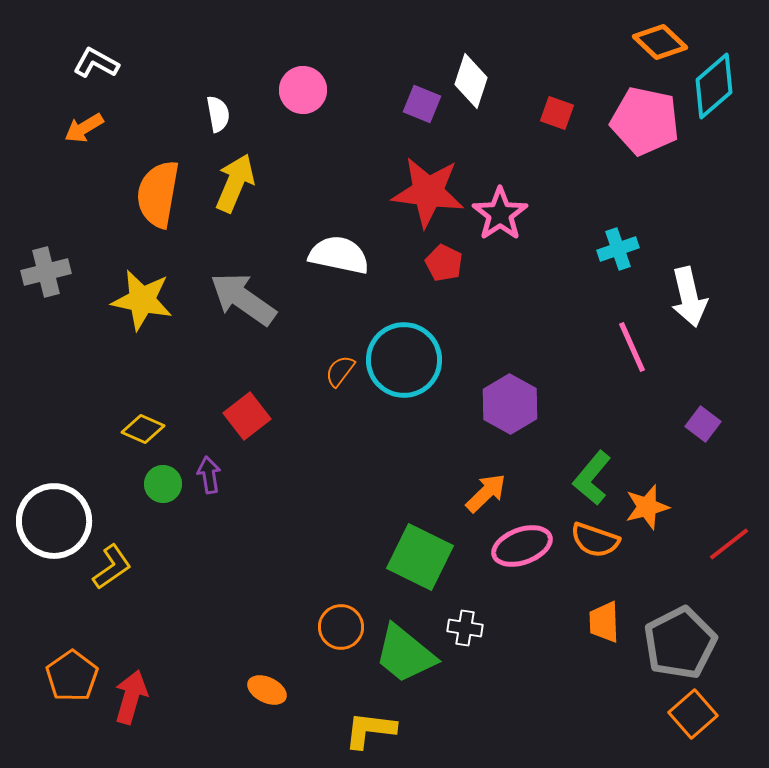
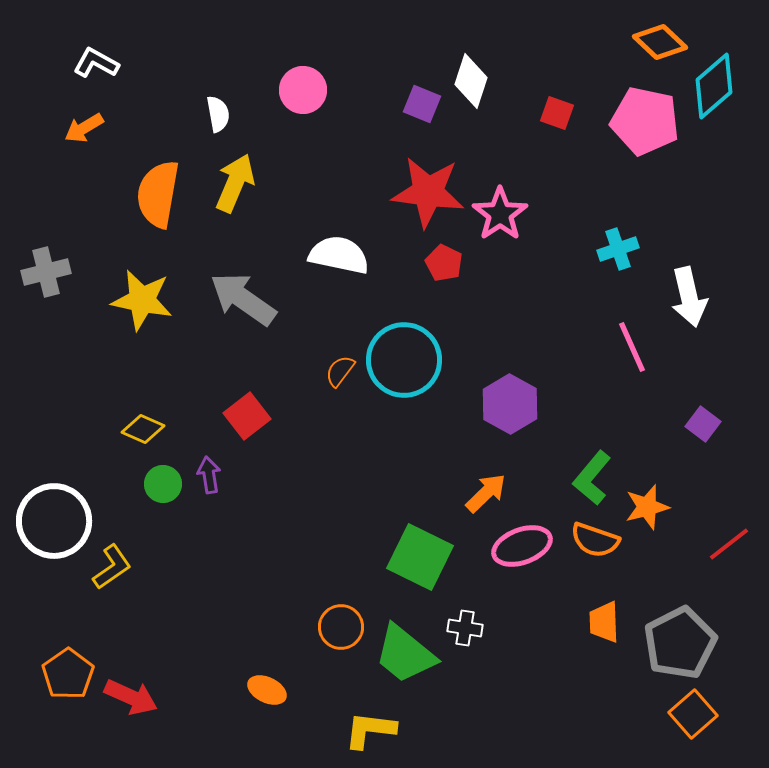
orange pentagon at (72, 676): moved 4 px left, 2 px up
red arrow at (131, 697): rotated 98 degrees clockwise
